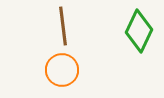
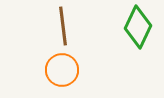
green diamond: moved 1 px left, 4 px up
